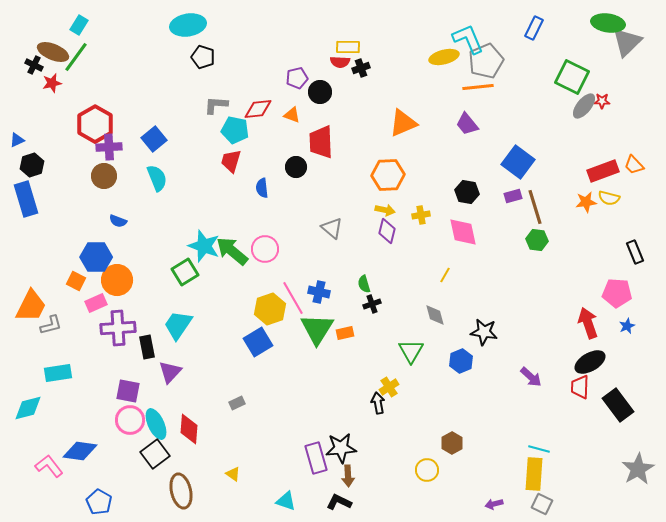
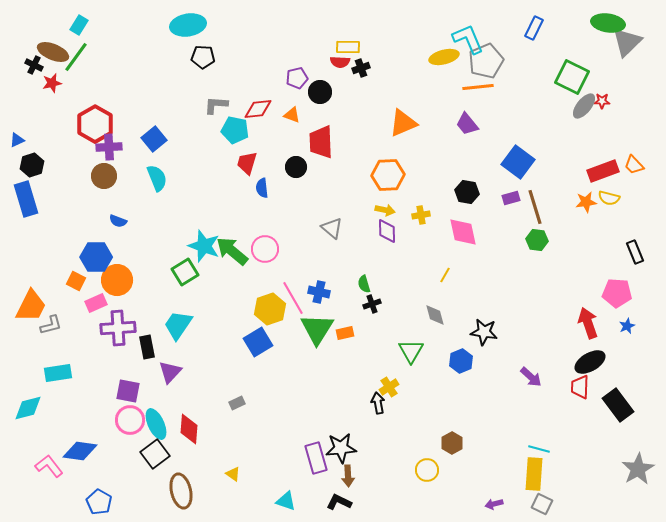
black pentagon at (203, 57): rotated 15 degrees counterclockwise
red trapezoid at (231, 161): moved 16 px right, 2 px down
purple rectangle at (513, 196): moved 2 px left, 2 px down
purple diamond at (387, 231): rotated 15 degrees counterclockwise
